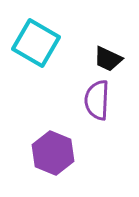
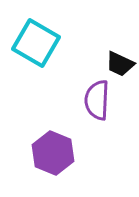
black trapezoid: moved 12 px right, 5 px down
